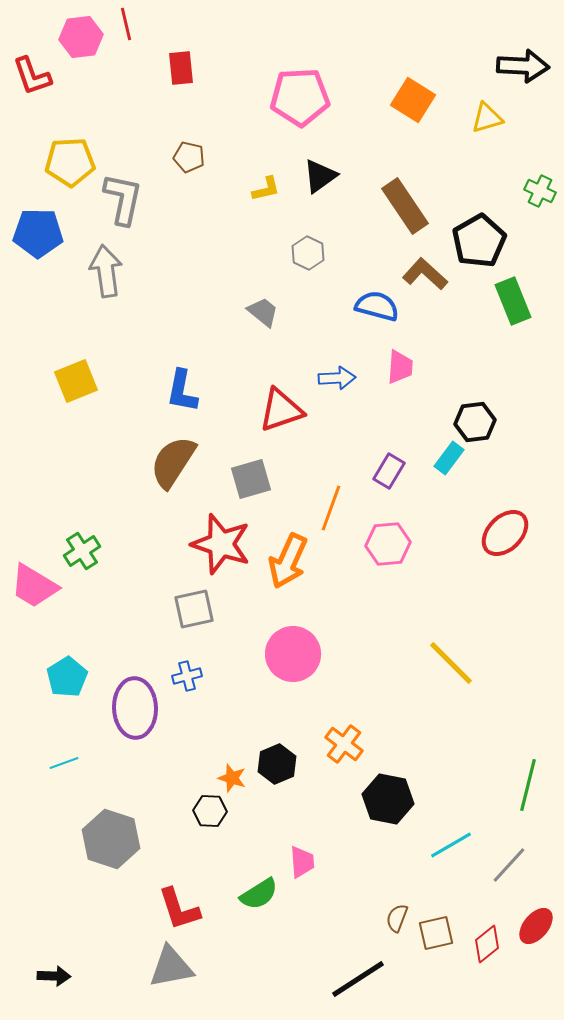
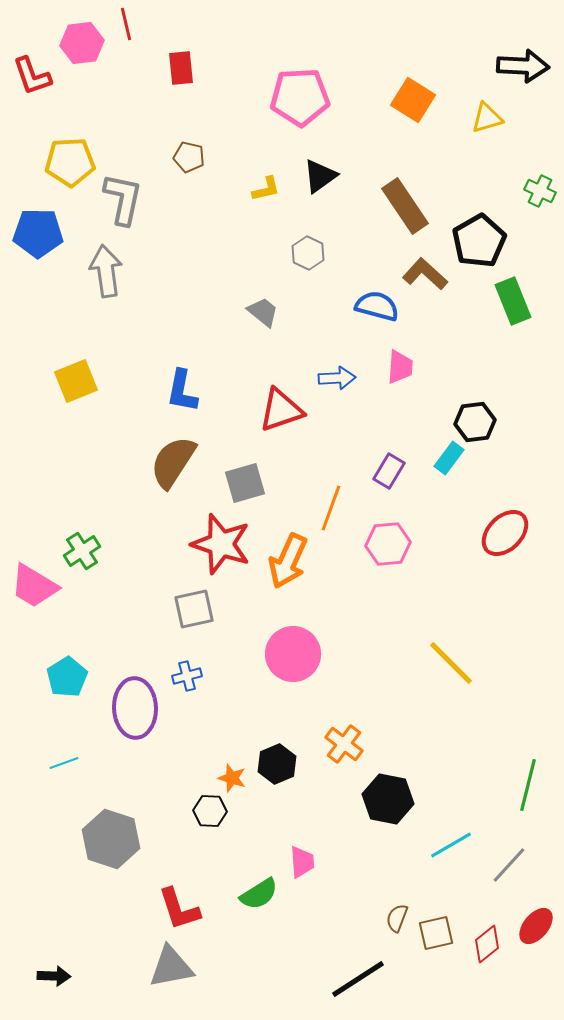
pink hexagon at (81, 37): moved 1 px right, 6 px down
gray square at (251, 479): moved 6 px left, 4 px down
